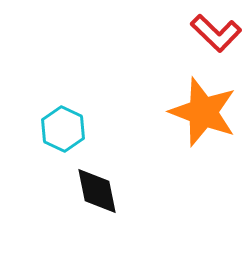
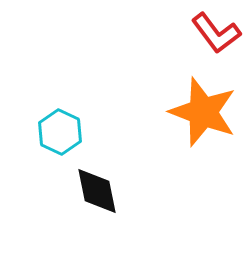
red L-shape: rotated 9 degrees clockwise
cyan hexagon: moved 3 px left, 3 px down
